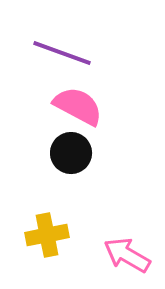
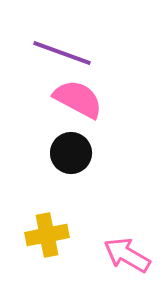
pink semicircle: moved 7 px up
